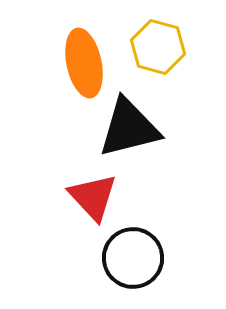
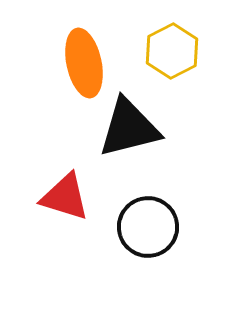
yellow hexagon: moved 14 px right, 4 px down; rotated 18 degrees clockwise
red triangle: moved 28 px left; rotated 30 degrees counterclockwise
black circle: moved 15 px right, 31 px up
